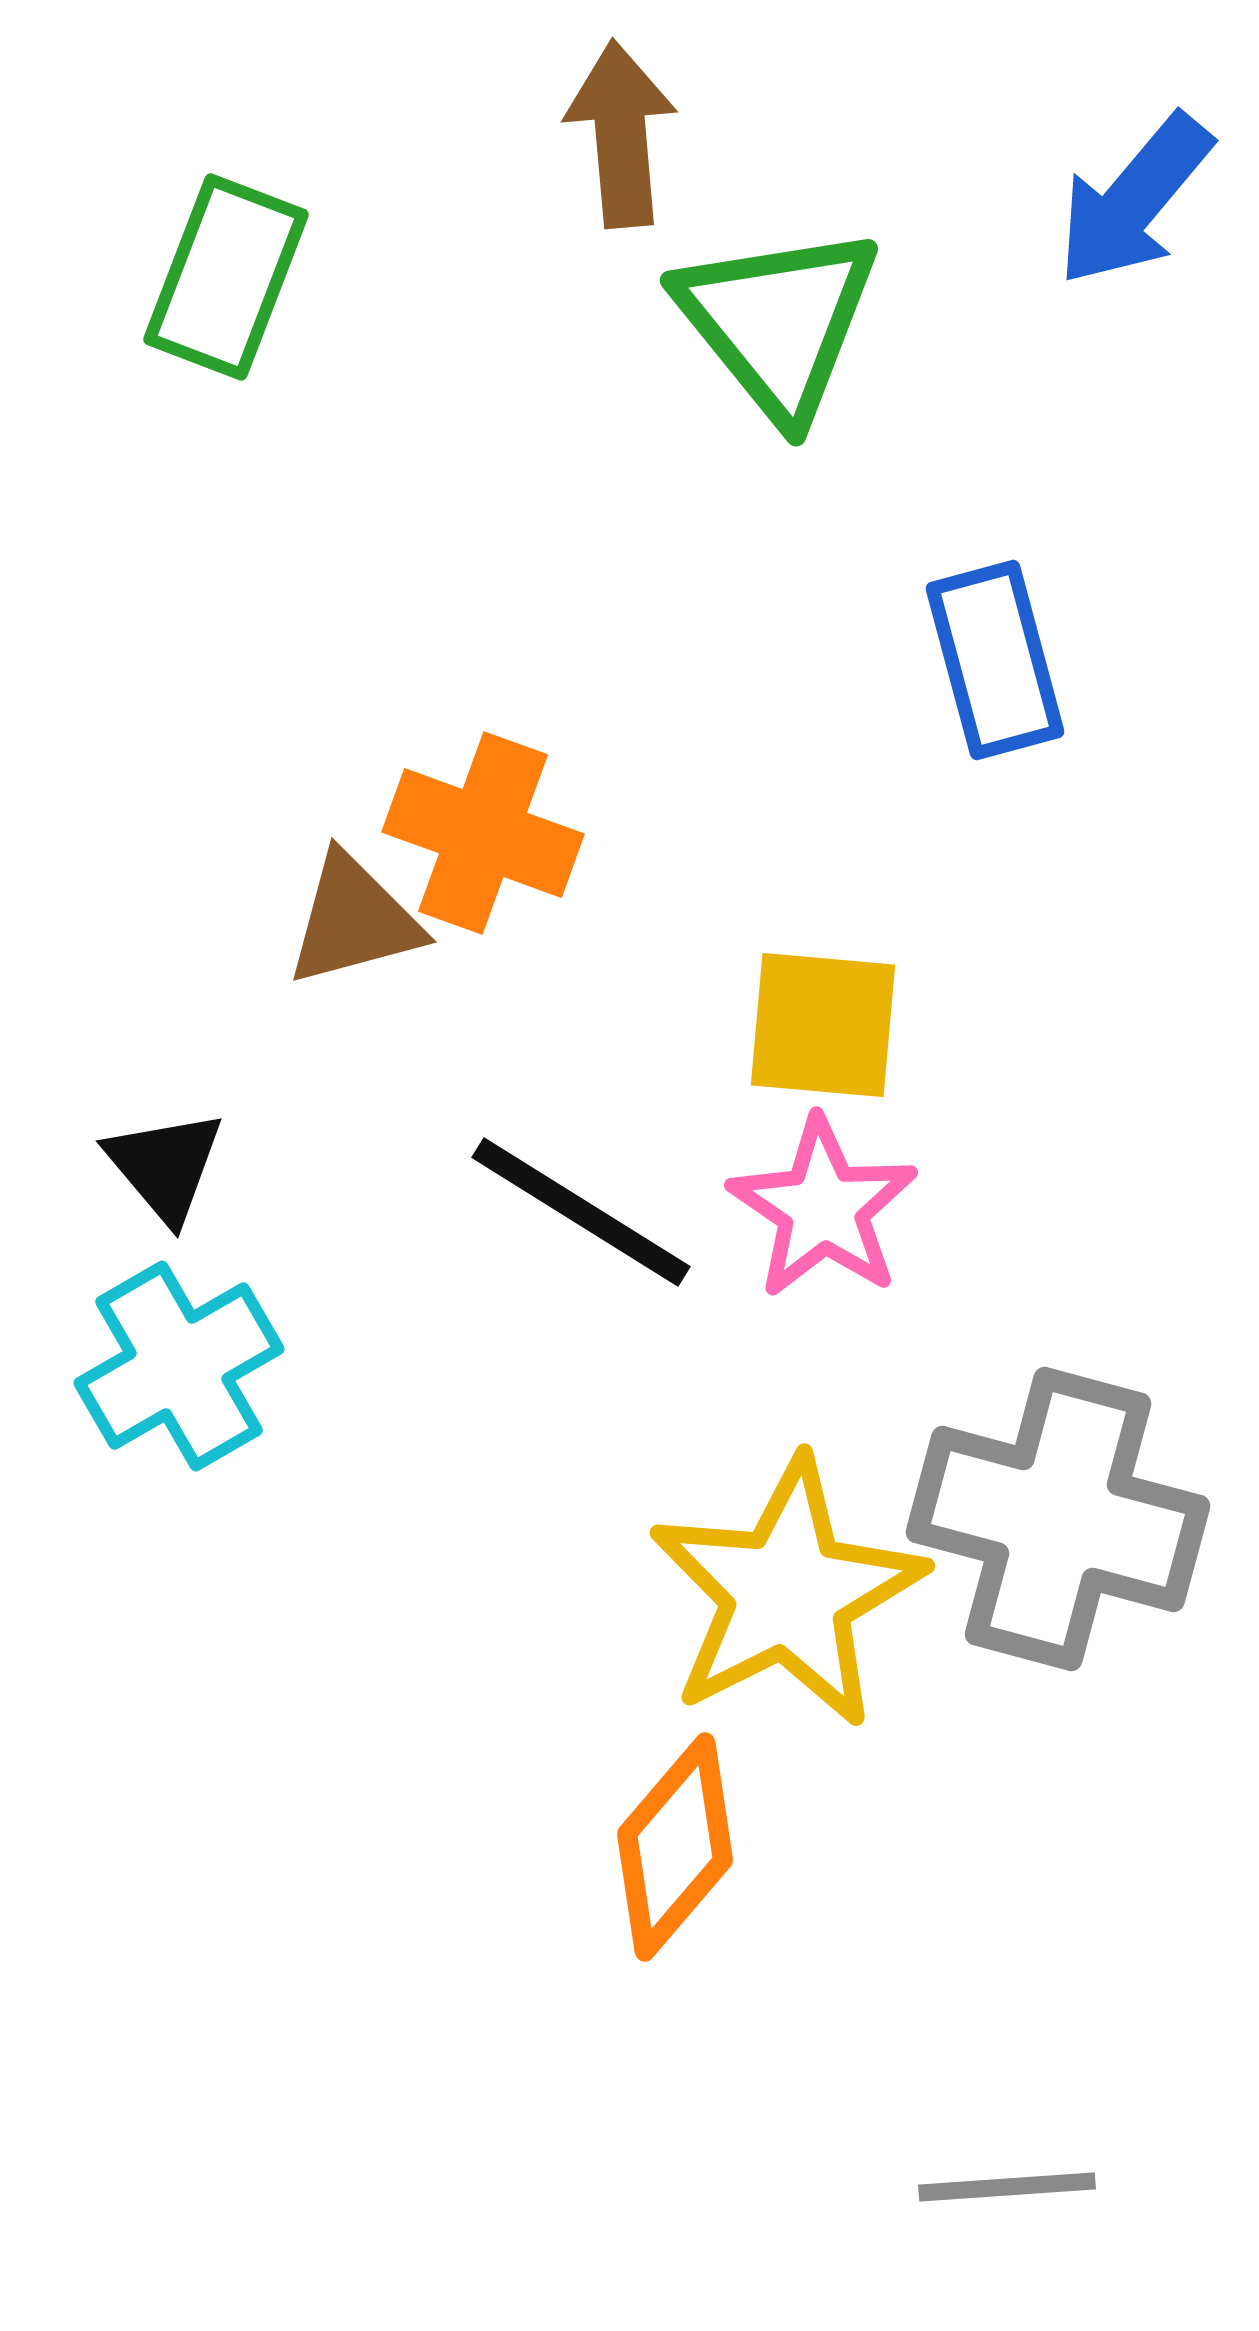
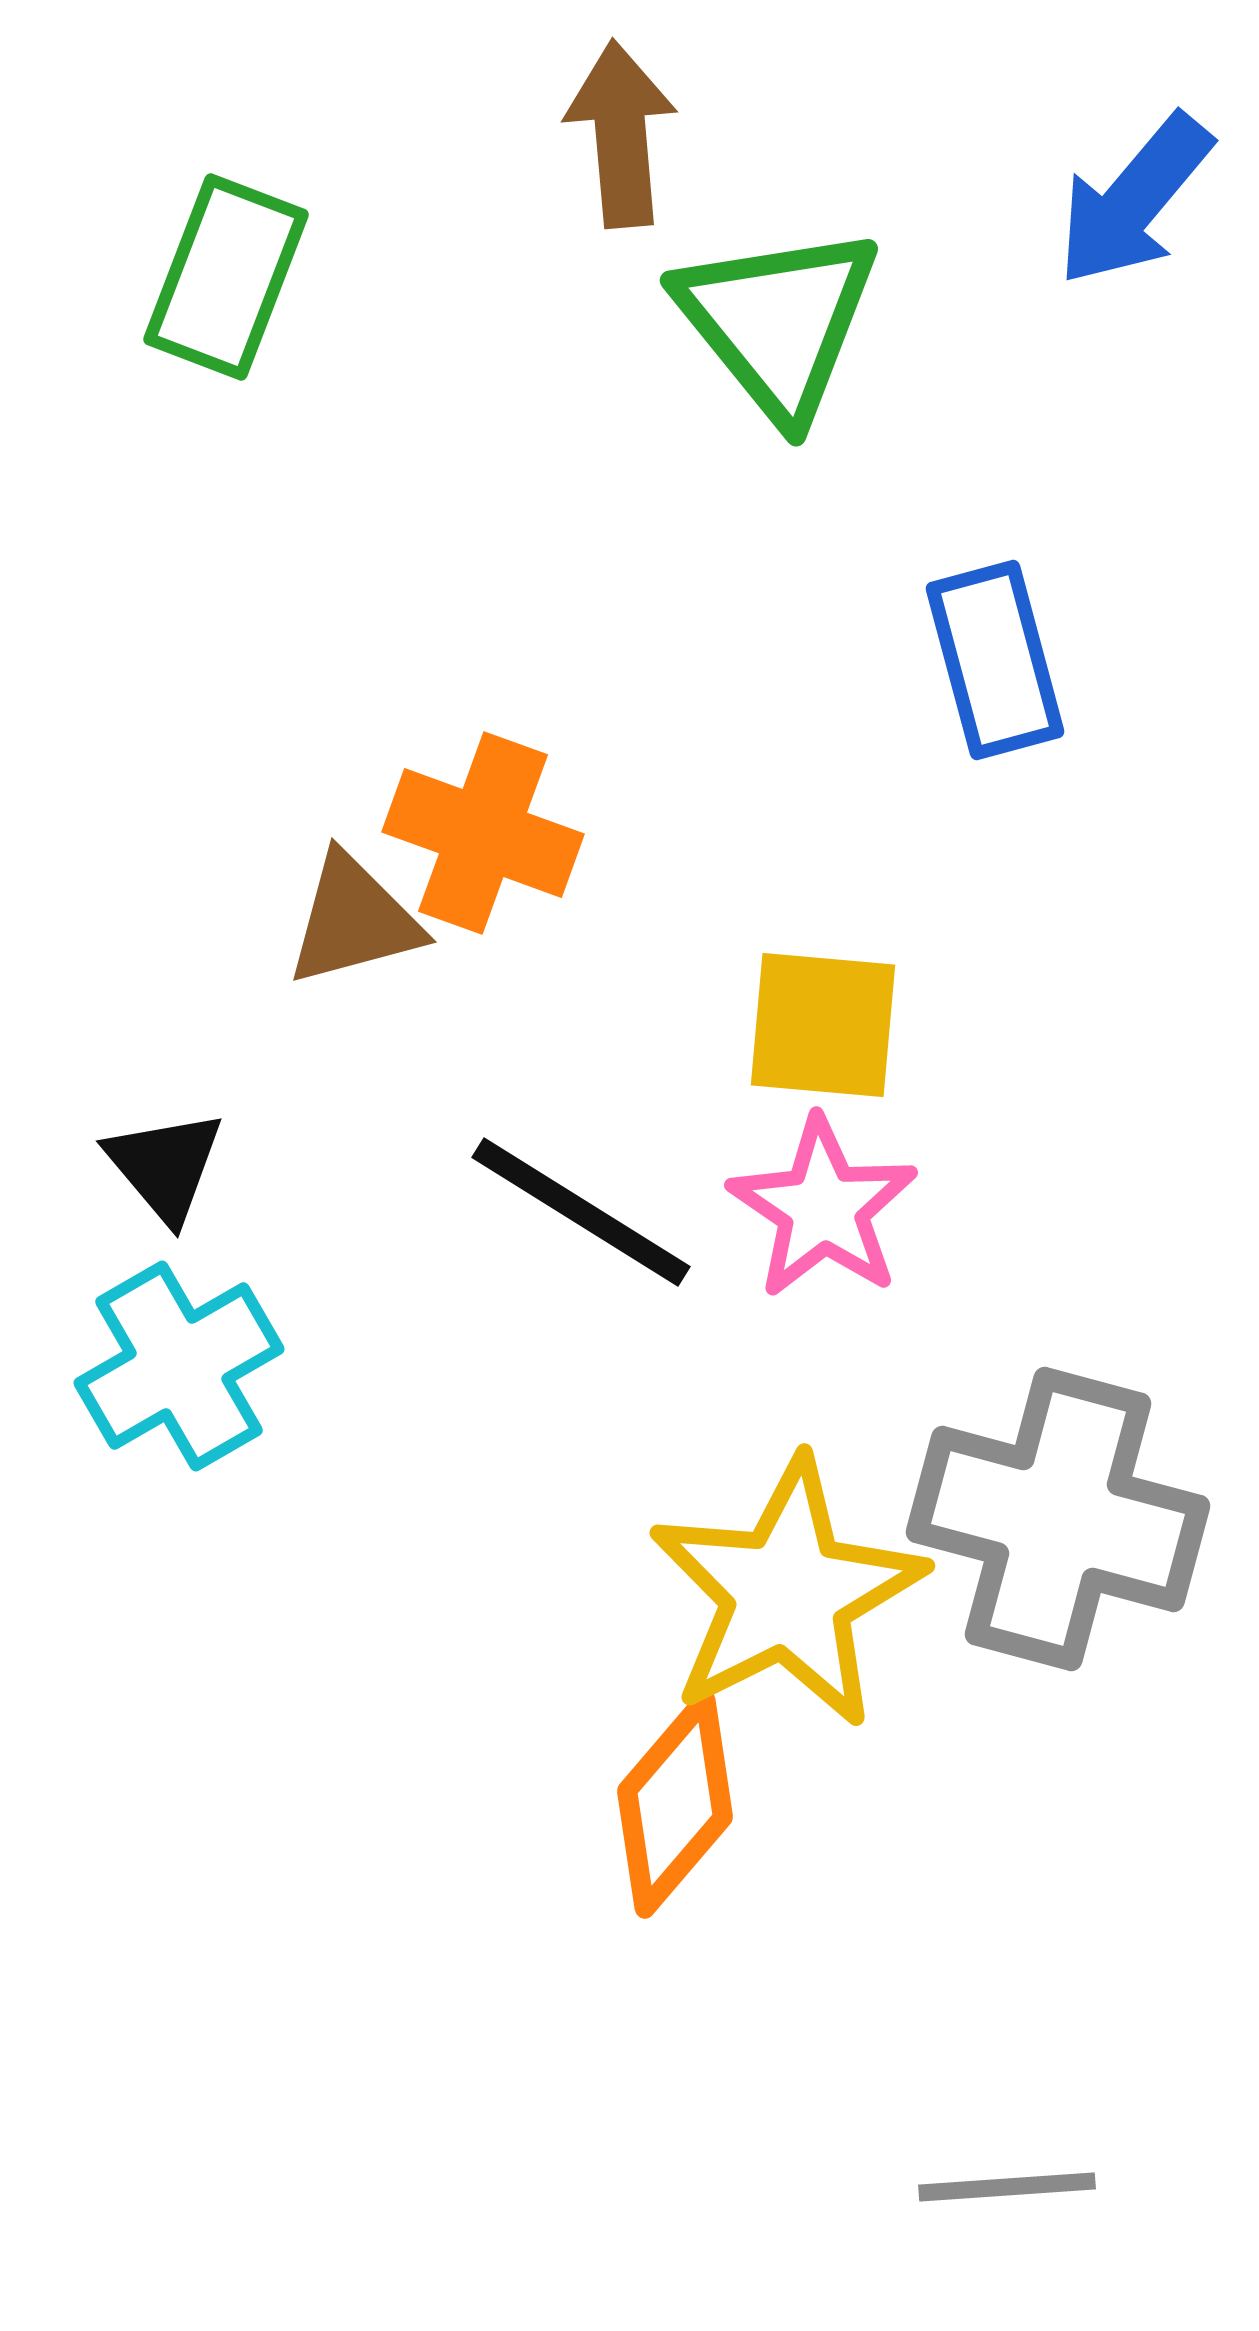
orange diamond: moved 43 px up
